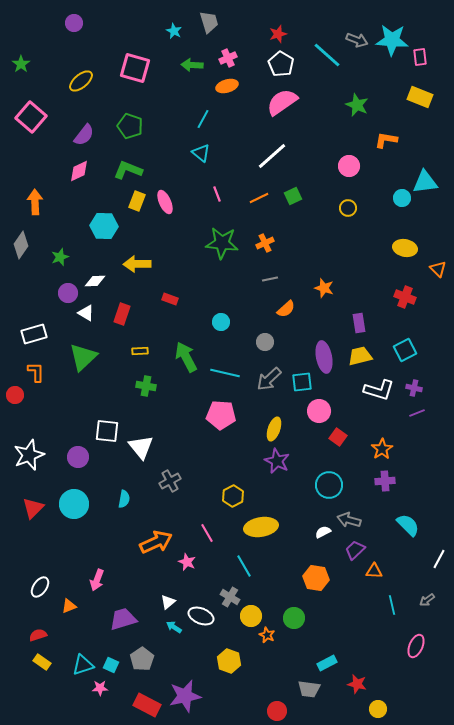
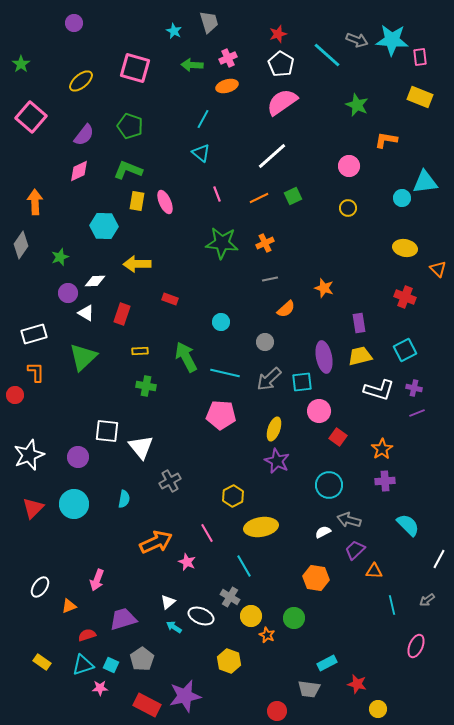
yellow rectangle at (137, 201): rotated 12 degrees counterclockwise
red semicircle at (38, 635): moved 49 px right
